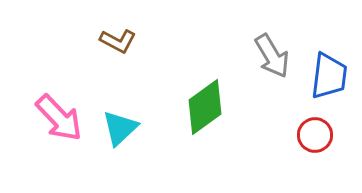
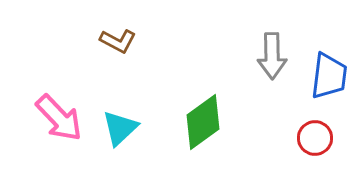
gray arrow: rotated 30 degrees clockwise
green diamond: moved 2 px left, 15 px down
red circle: moved 3 px down
